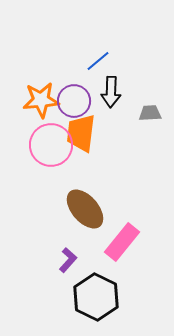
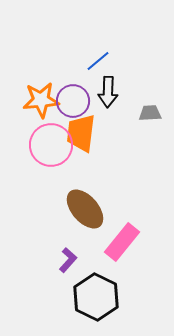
black arrow: moved 3 px left
purple circle: moved 1 px left
